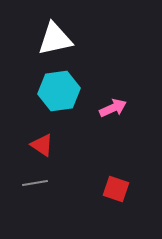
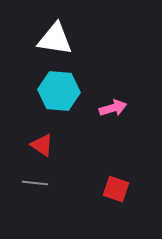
white triangle: rotated 21 degrees clockwise
cyan hexagon: rotated 12 degrees clockwise
pink arrow: rotated 8 degrees clockwise
gray line: rotated 15 degrees clockwise
